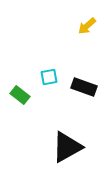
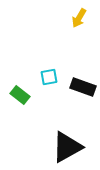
yellow arrow: moved 8 px left, 8 px up; rotated 18 degrees counterclockwise
black rectangle: moved 1 px left
